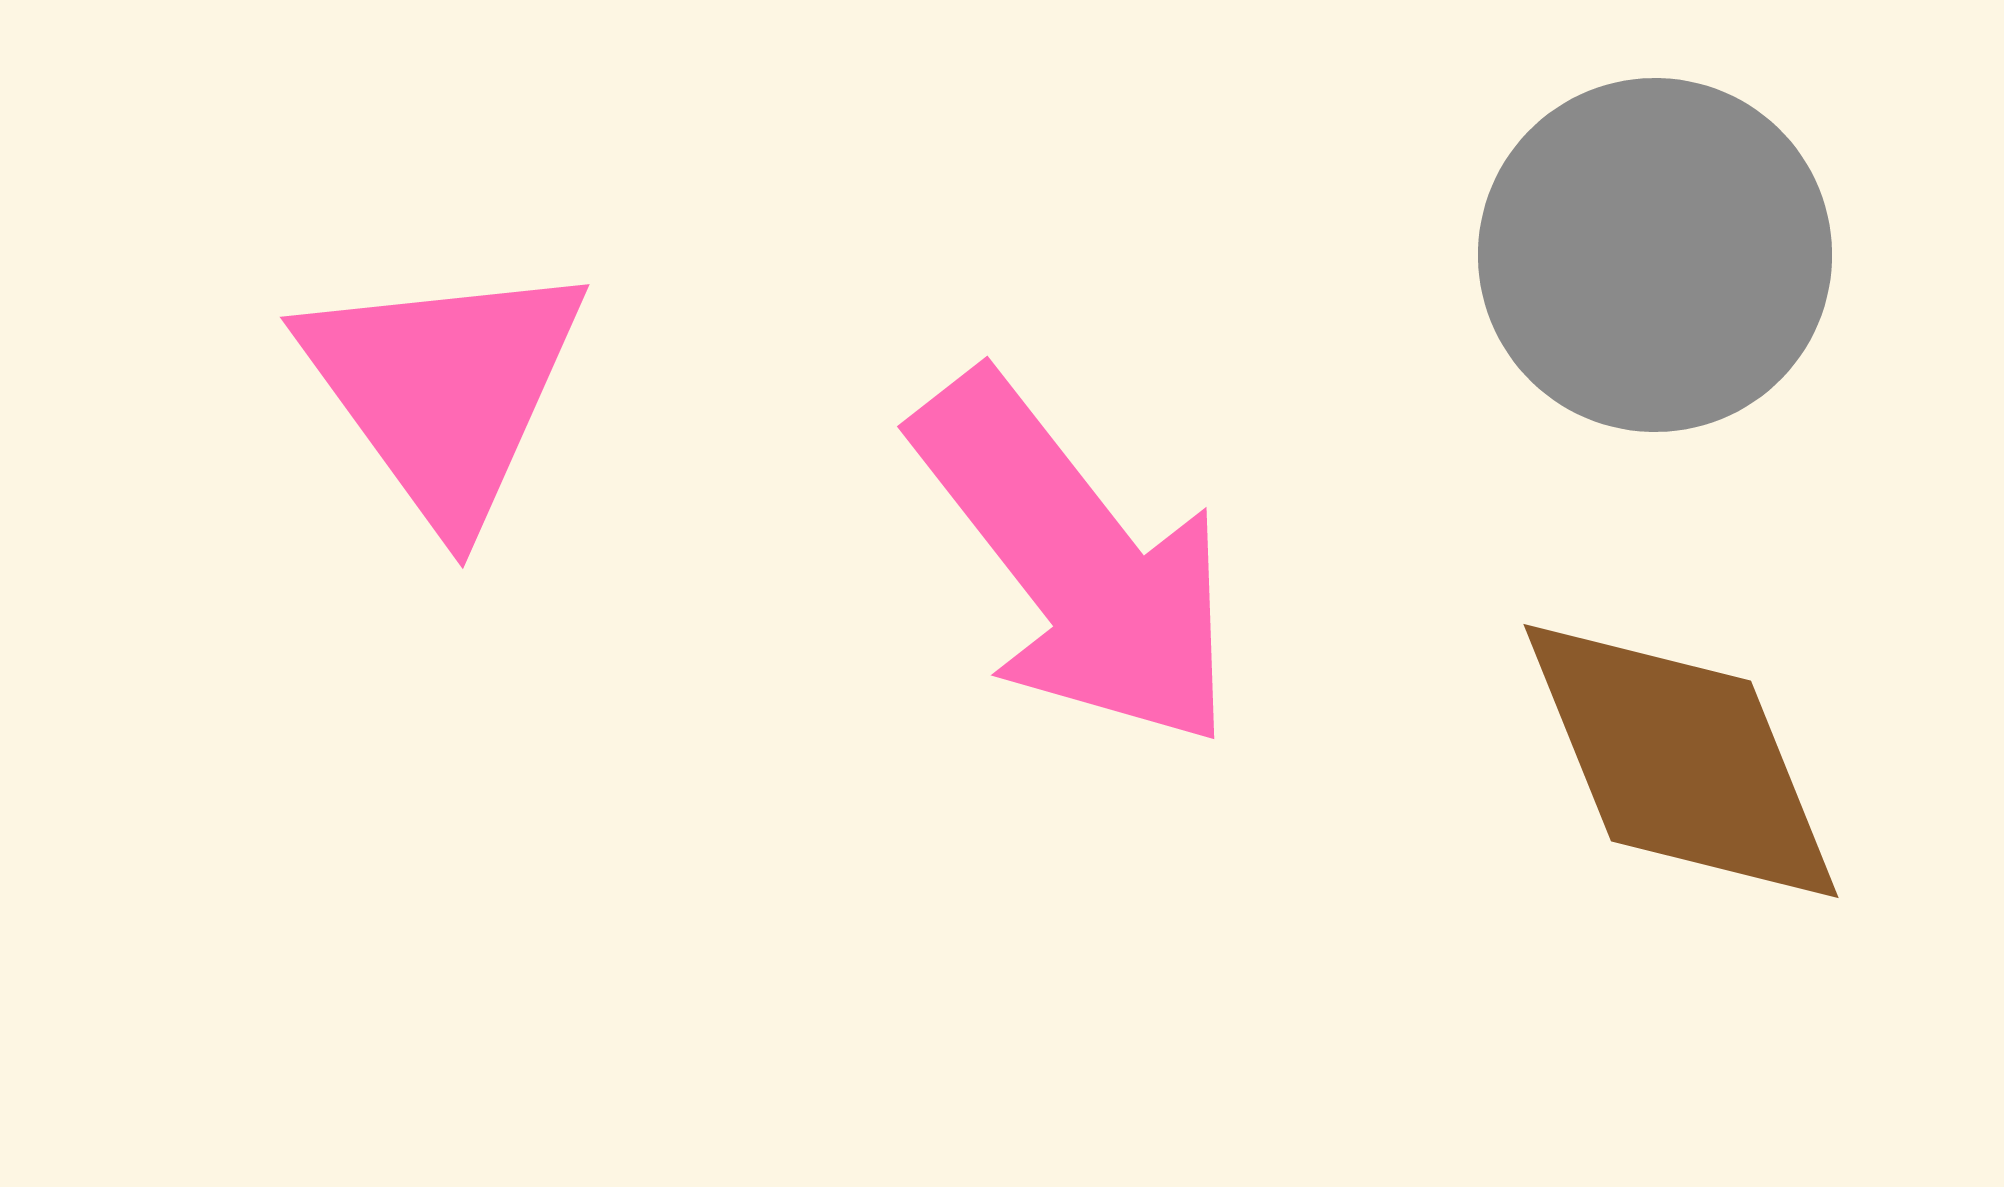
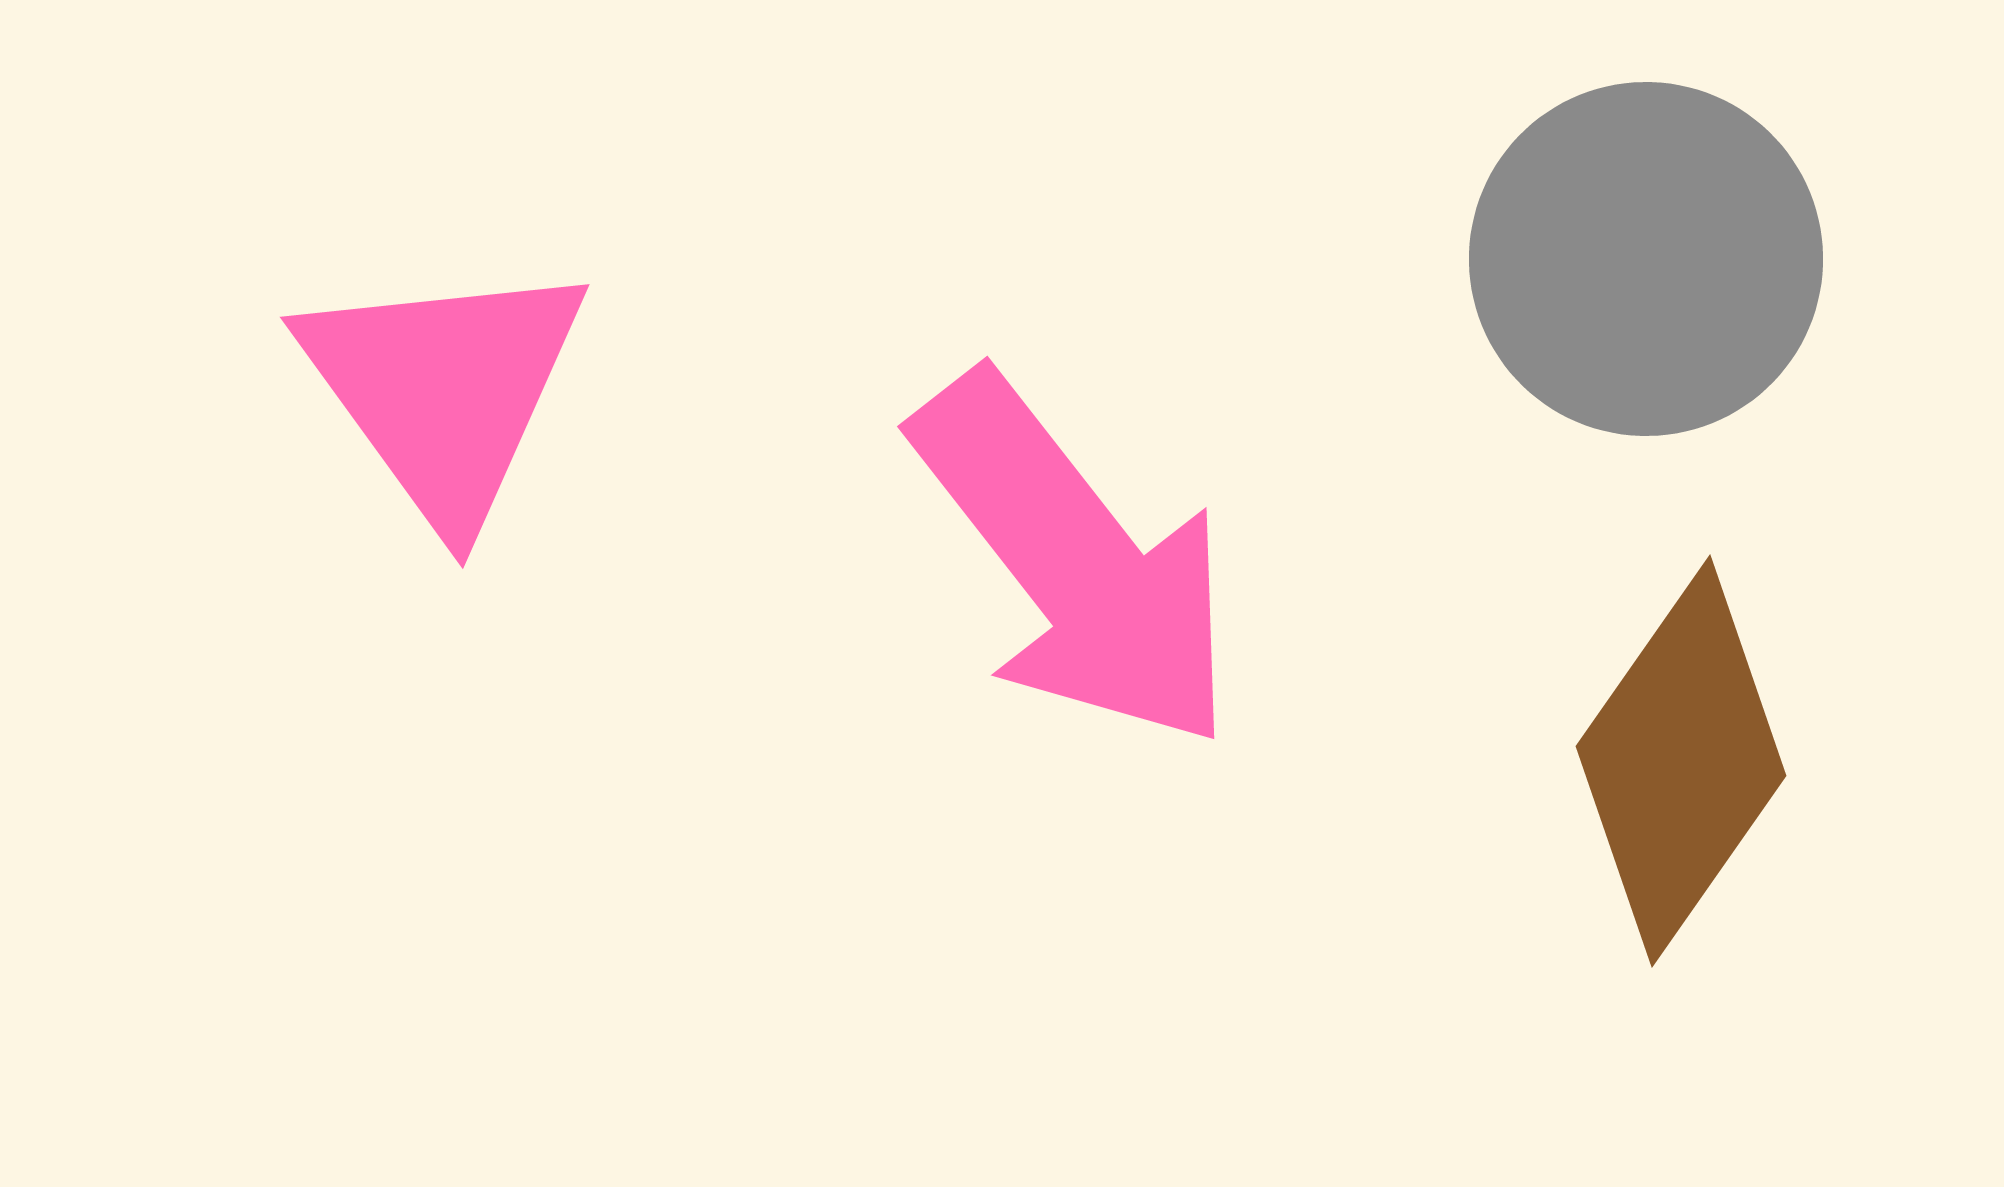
gray circle: moved 9 px left, 4 px down
brown diamond: rotated 57 degrees clockwise
